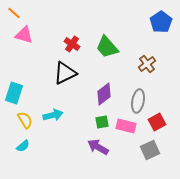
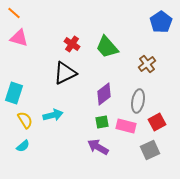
pink triangle: moved 5 px left, 3 px down
